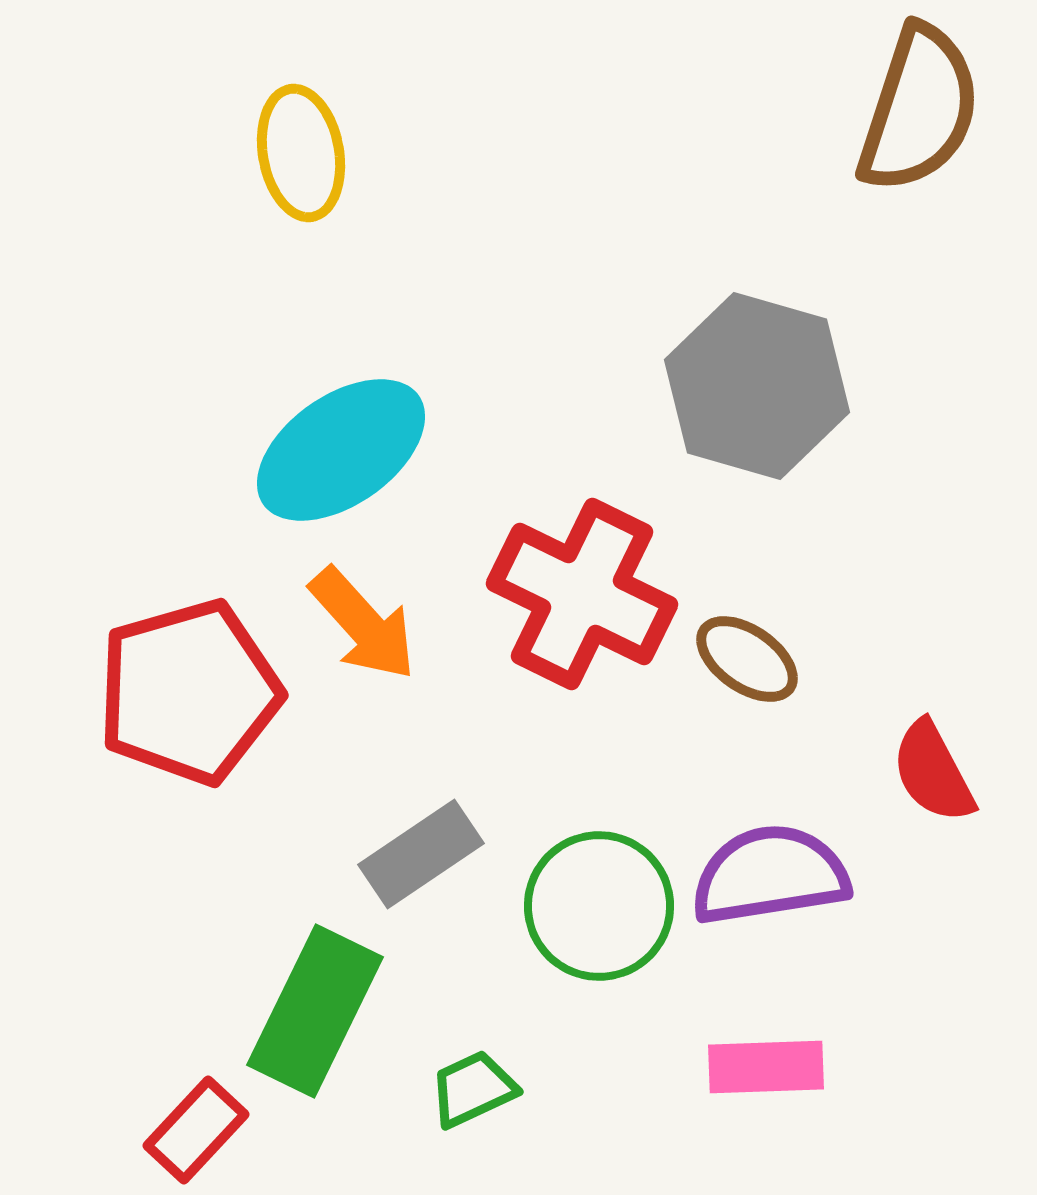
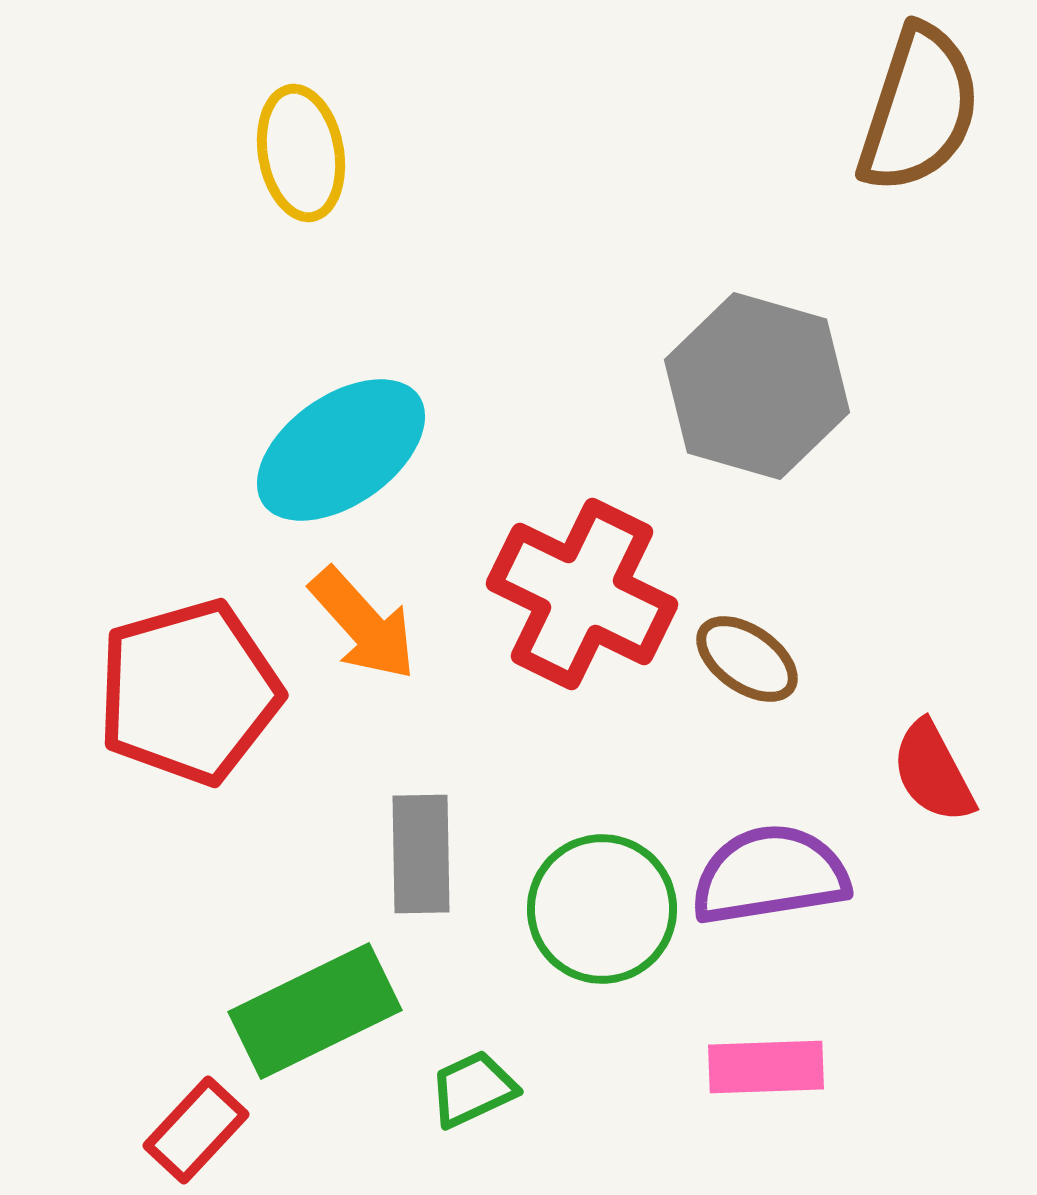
gray rectangle: rotated 57 degrees counterclockwise
green circle: moved 3 px right, 3 px down
green rectangle: rotated 38 degrees clockwise
